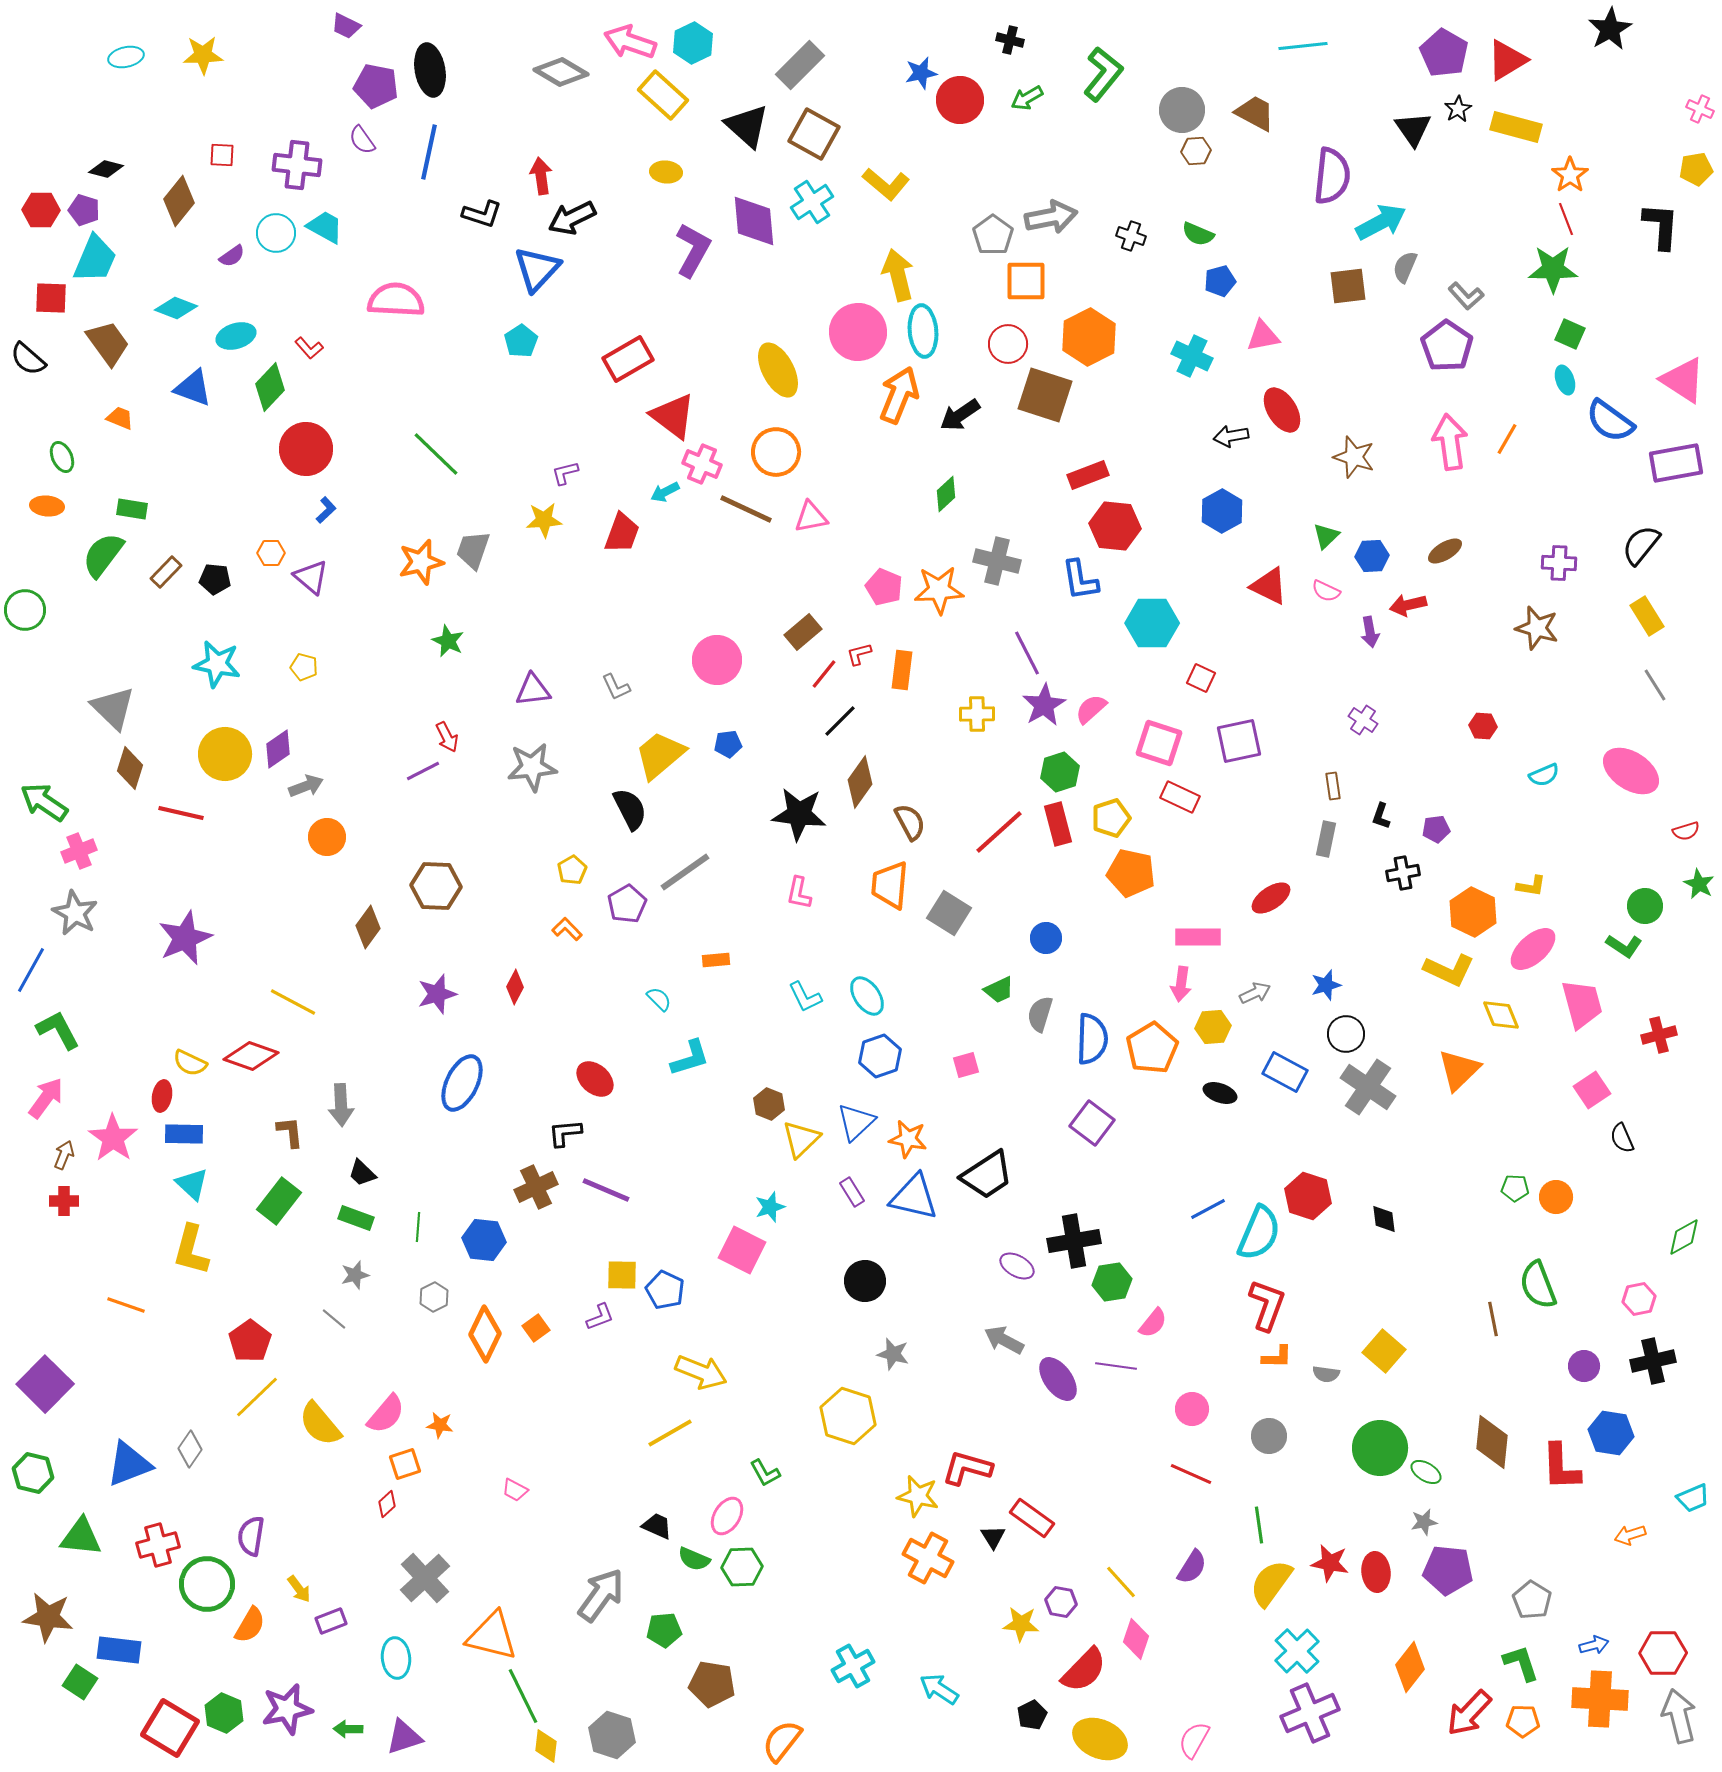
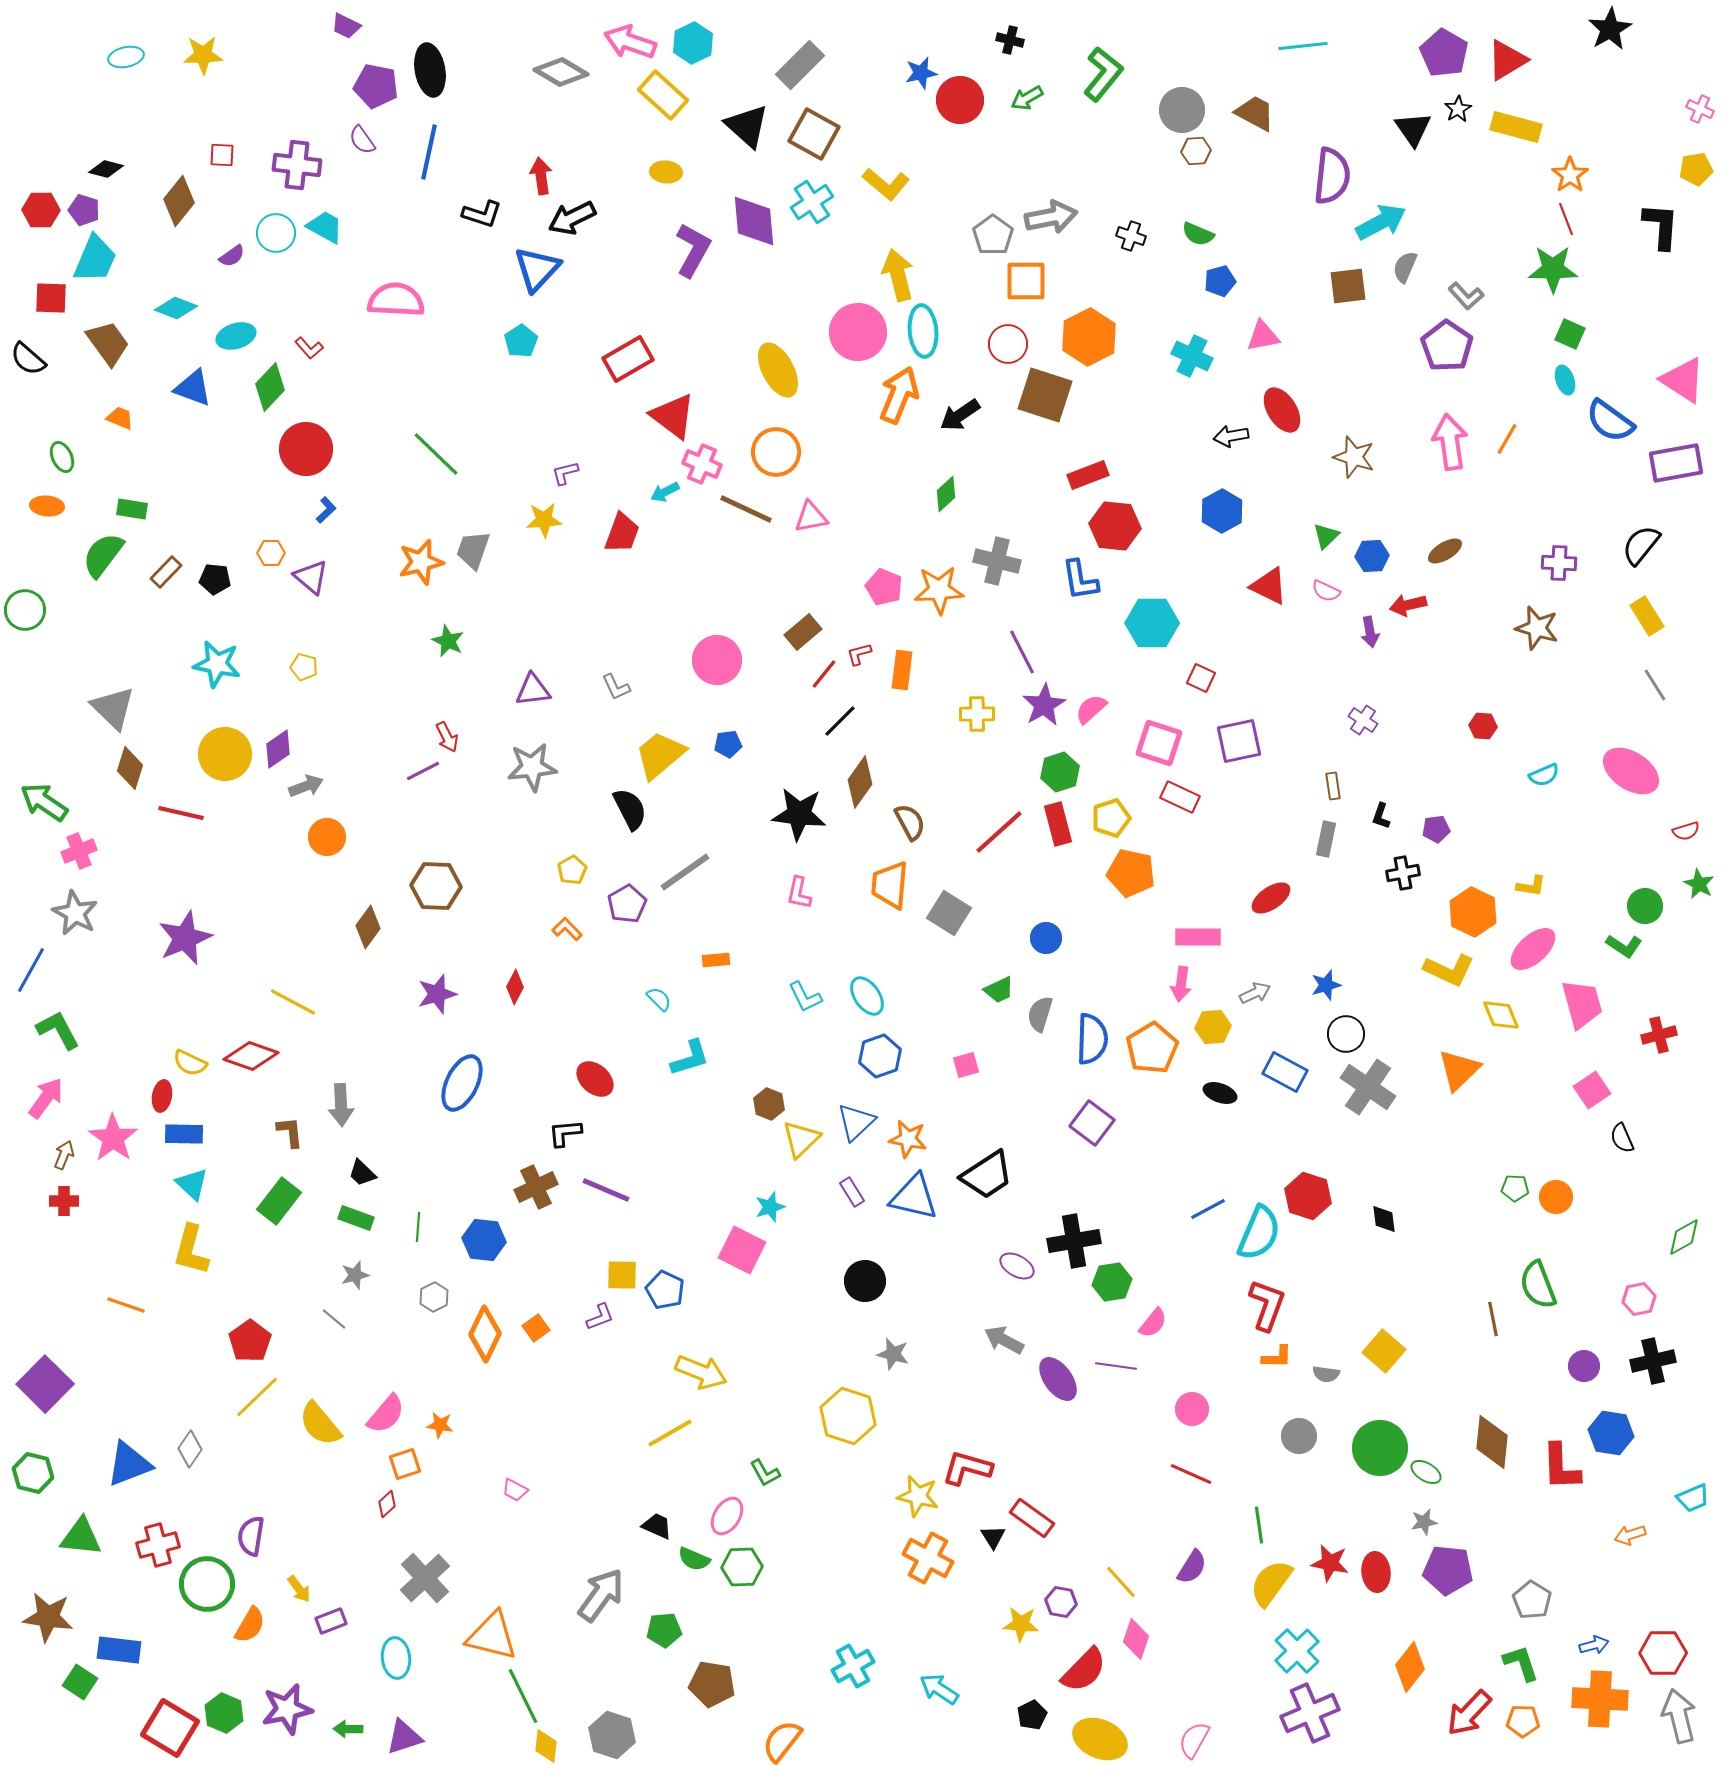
purple line at (1027, 653): moved 5 px left, 1 px up
gray circle at (1269, 1436): moved 30 px right
